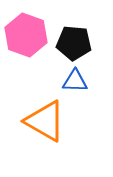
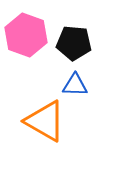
blue triangle: moved 4 px down
